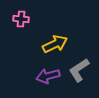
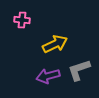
pink cross: moved 1 px right, 1 px down
gray L-shape: rotated 15 degrees clockwise
